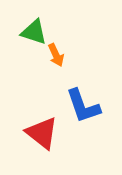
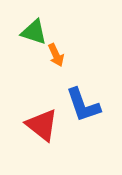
blue L-shape: moved 1 px up
red triangle: moved 8 px up
